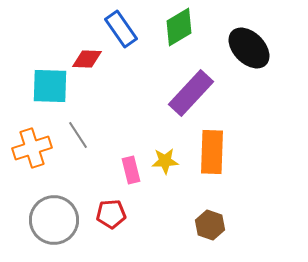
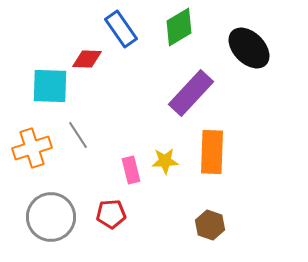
gray circle: moved 3 px left, 3 px up
